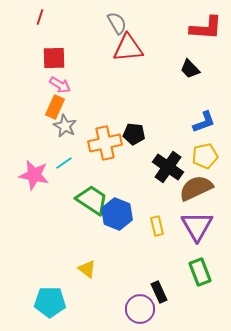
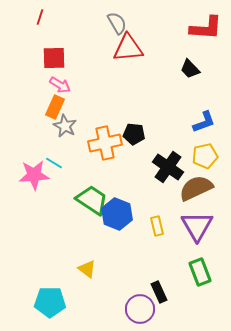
cyan line: moved 10 px left; rotated 66 degrees clockwise
pink star: rotated 16 degrees counterclockwise
